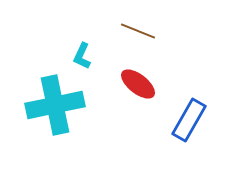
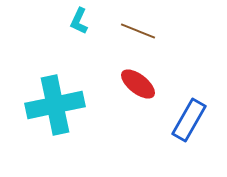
cyan L-shape: moved 3 px left, 35 px up
